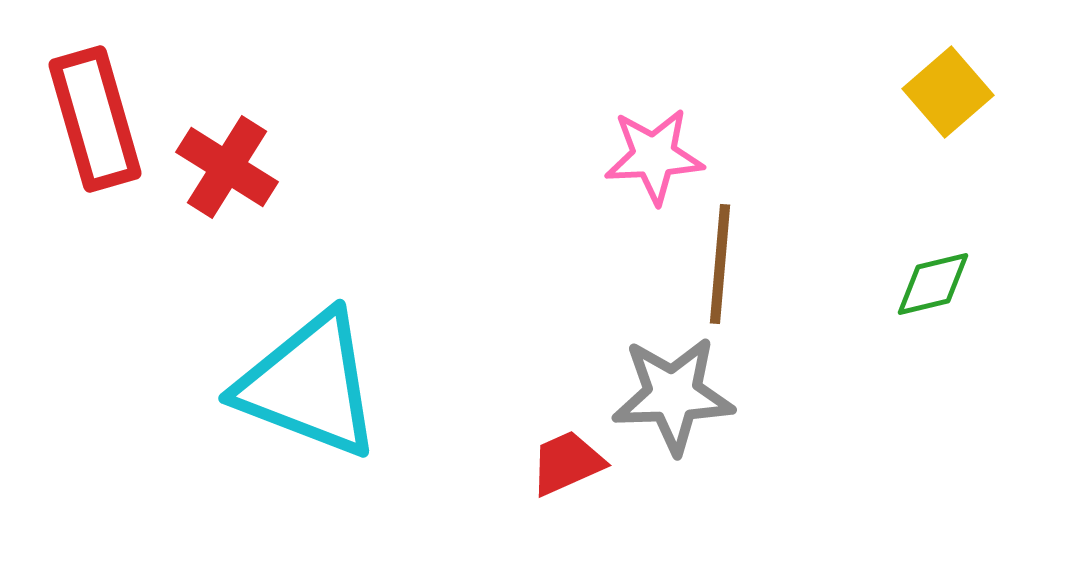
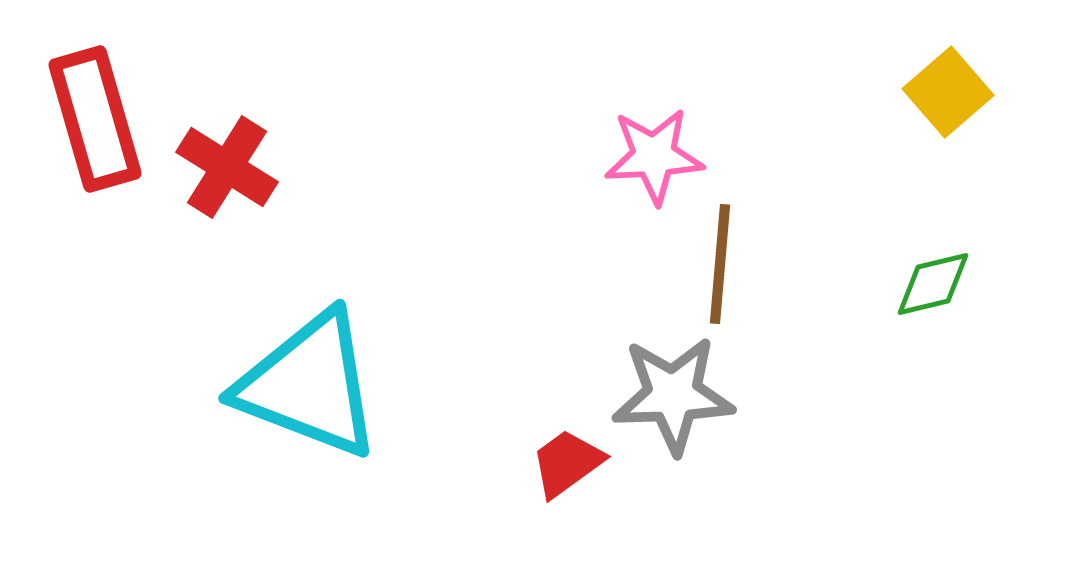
red trapezoid: rotated 12 degrees counterclockwise
